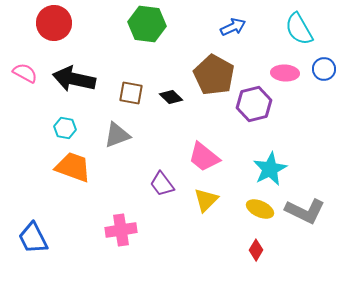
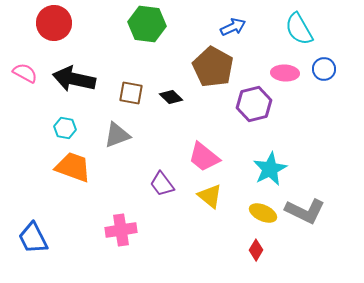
brown pentagon: moved 1 px left, 8 px up
yellow triangle: moved 4 px right, 4 px up; rotated 36 degrees counterclockwise
yellow ellipse: moved 3 px right, 4 px down
